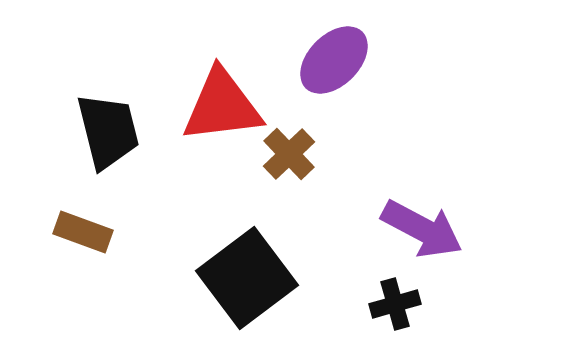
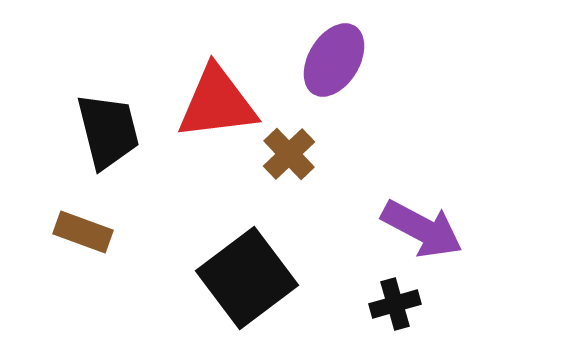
purple ellipse: rotated 14 degrees counterclockwise
red triangle: moved 5 px left, 3 px up
